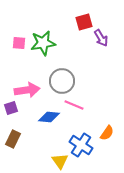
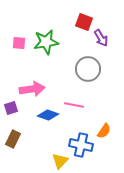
red square: rotated 36 degrees clockwise
green star: moved 3 px right, 1 px up
gray circle: moved 26 px right, 12 px up
pink arrow: moved 5 px right, 1 px up
pink line: rotated 12 degrees counterclockwise
blue diamond: moved 1 px left, 2 px up; rotated 15 degrees clockwise
orange semicircle: moved 3 px left, 2 px up
blue cross: rotated 20 degrees counterclockwise
yellow triangle: rotated 18 degrees clockwise
